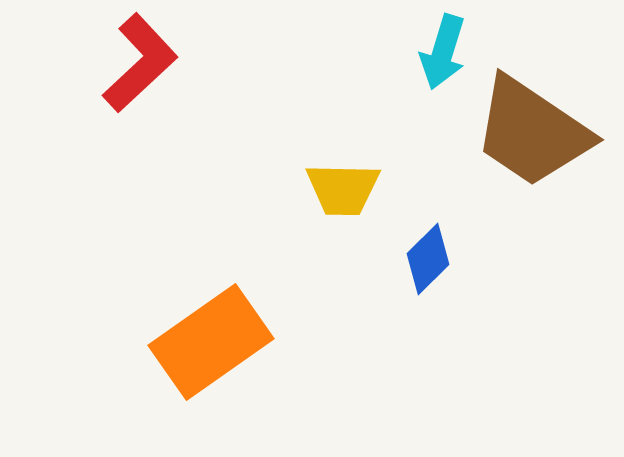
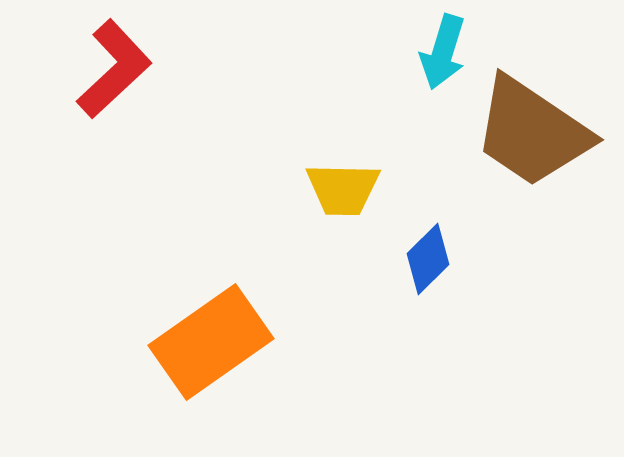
red L-shape: moved 26 px left, 6 px down
